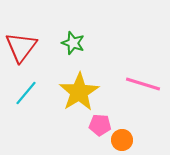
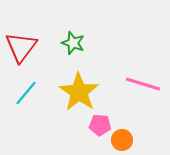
yellow star: rotated 6 degrees counterclockwise
